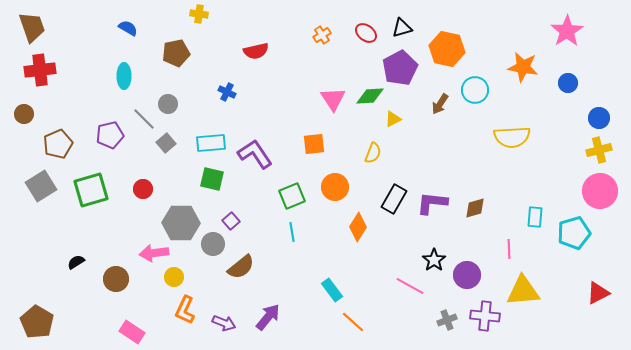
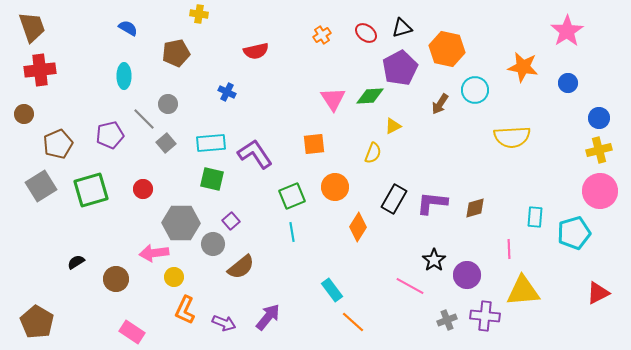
yellow triangle at (393, 119): moved 7 px down
